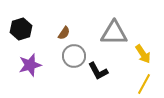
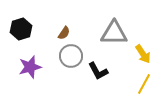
gray circle: moved 3 px left
purple star: moved 2 px down
